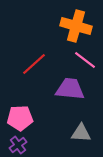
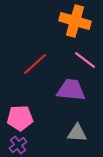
orange cross: moved 1 px left, 5 px up
red line: moved 1 px right
purple trapezoid: moved 1 px right, 1 px down
gray triangle: moved 4 px left
